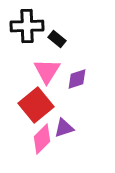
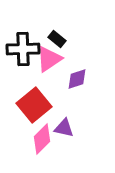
black cross: moved 4 px left, 23 px down
pink triangle: moved 2 px right, 12 px up; rotated 24 degrees clockwise
red square: moved 2 px left
purple triangle: rotated 30 degrees clockwise
